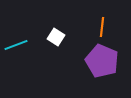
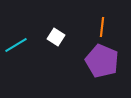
cyan line: rotated 10 degrees counterclockwise
